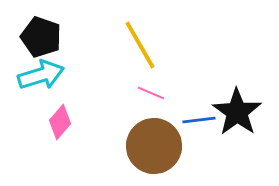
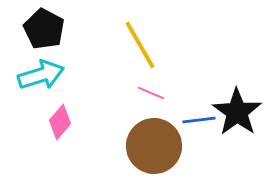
black pentagon: moved 3 px right, 8 px up; rotated 9 degrees clockwise
